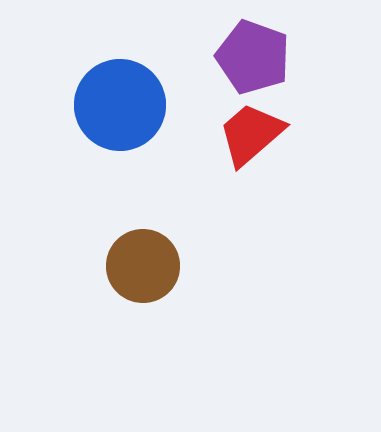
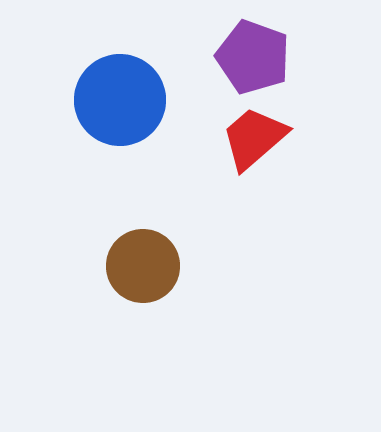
blue circle: moved 5 px up
red trapezoid: moved 3 px right, 4 px down
